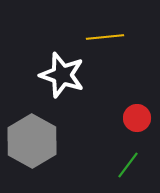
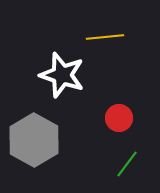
red circle: moved 18 px left
gray hexagon: moved 2 px right, 1 px up
green line: moved 1 px left, 1 px up
